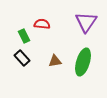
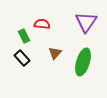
brown triangle: moved 8 px up; rotated 40 degrees counterclockwise
